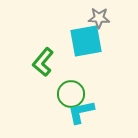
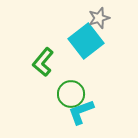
gray star: rotated 20 degrees counterclockwise
cyan square: rotated 28 degrees counterclockwise
cyan L-shape: rotated 8 degrees counterclockwise
